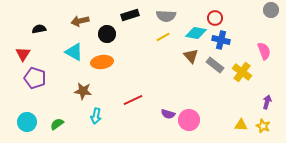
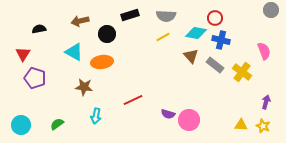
brown star: moved 1 px right, 4 px up
purple arrow: moved 1 px left
cyan circle: moved 6 px left, 3 px down
